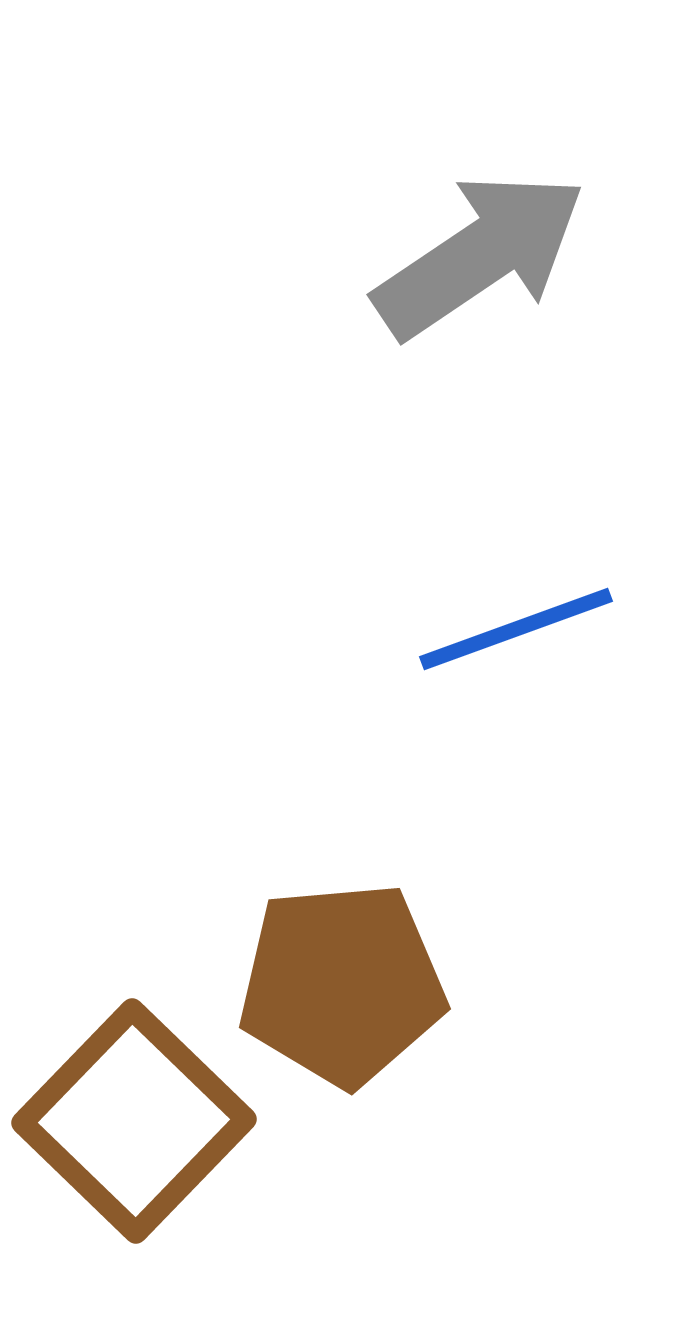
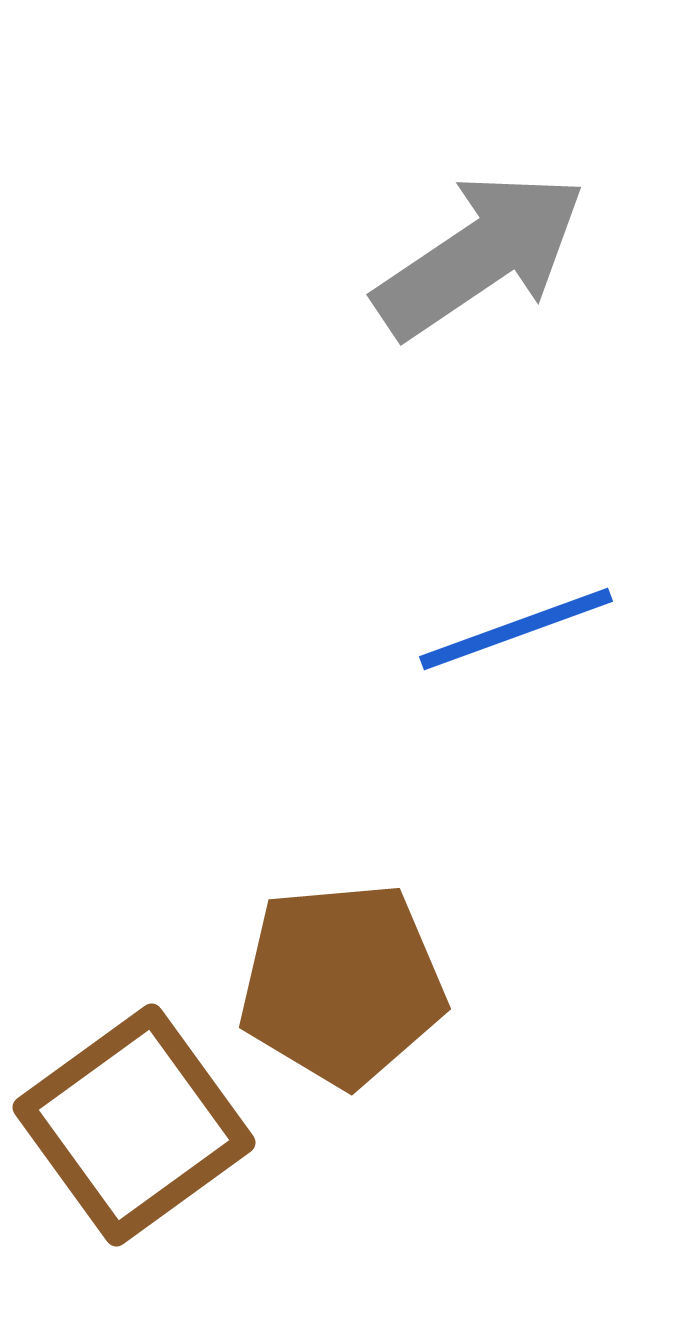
brown square: moved 4 px down; rotated 10 degrees clockwise
